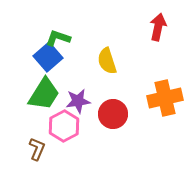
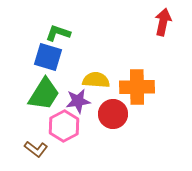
red arrow: moved 5 px right, 5 px up
green L-shape: moved 5 px up
blue square: rotated 32 degrees counterclockwise
yellow semicircle: moved 11 px left, 19 px down; rotated 112 degrees clockwise
orange cross: moved 28 px left, 11 px up; rotated 12 degrees clockwise
brown L-shape: moved 1 px left; rotated 105 degrees clockwise
